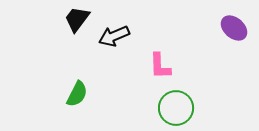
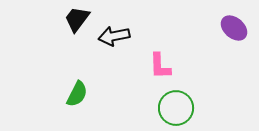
black arrow: rotated 12 degrees clockwise
